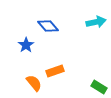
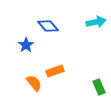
green rectangle: rotated 35 degrees clockwise
